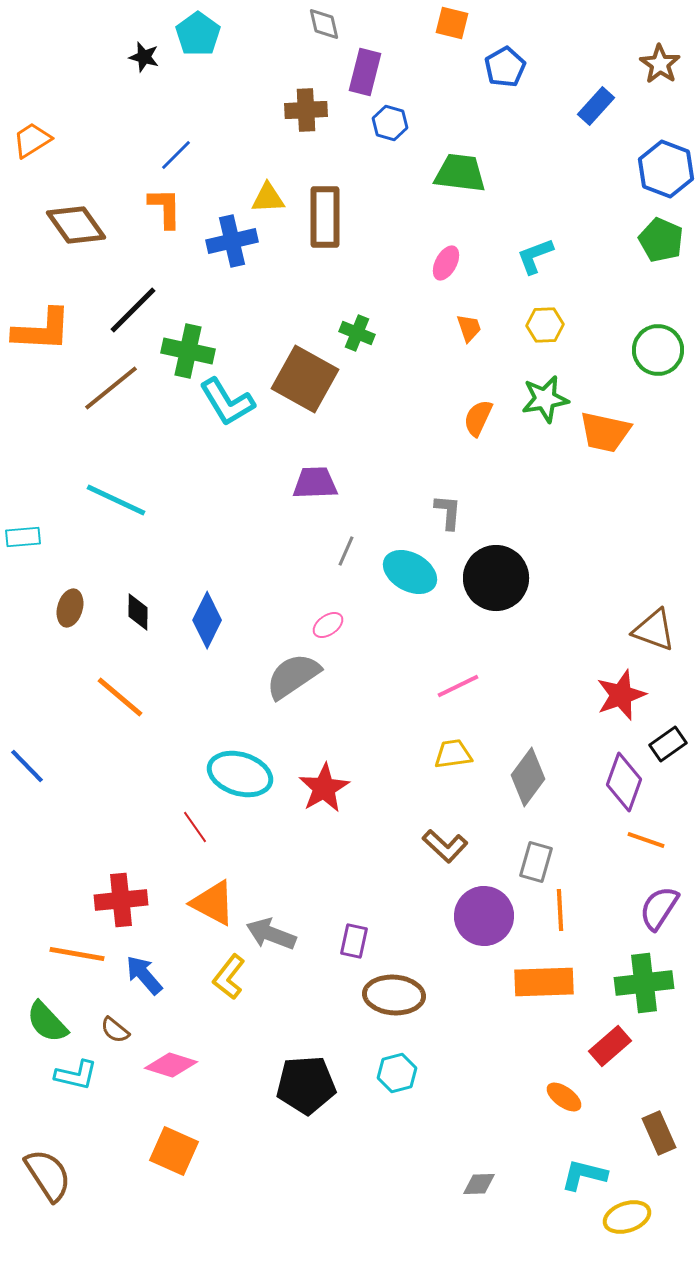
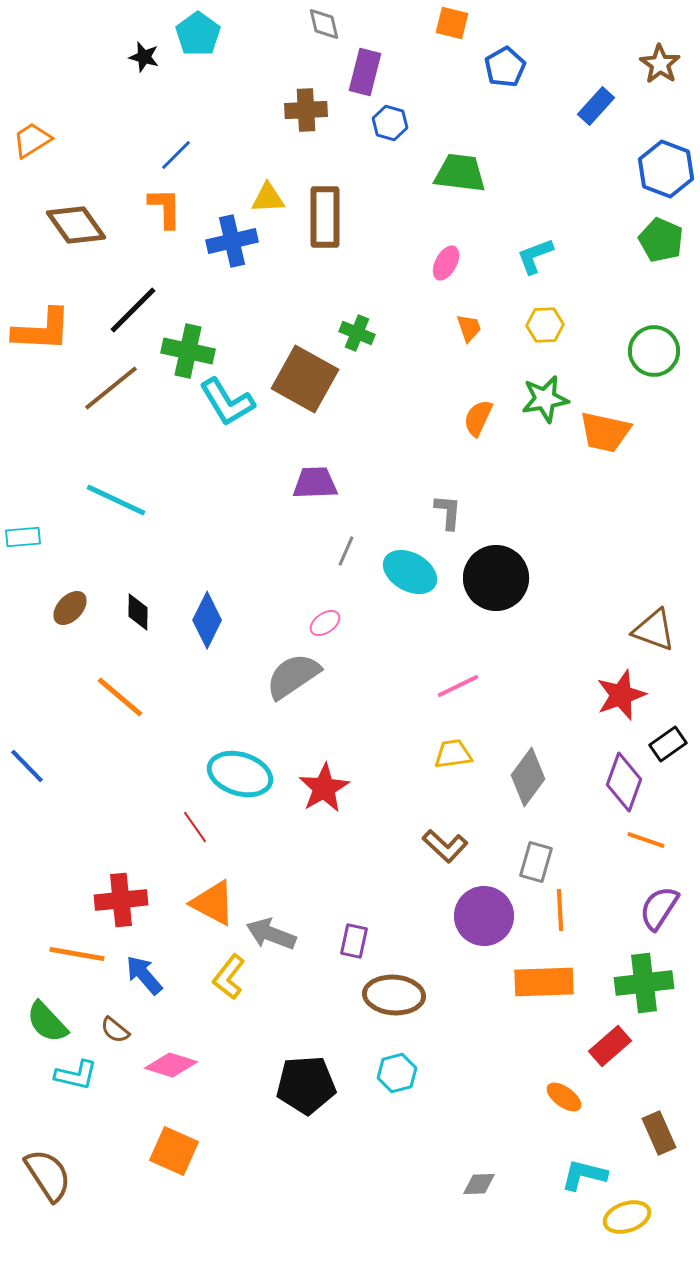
green circle at (658, 350): moved 4 px left, 1 px down
brown ellipse at (70, 608): rotated 27 degrees clockwise
pink ellipse at (328, 625): moved 3 px left, 2 px up
